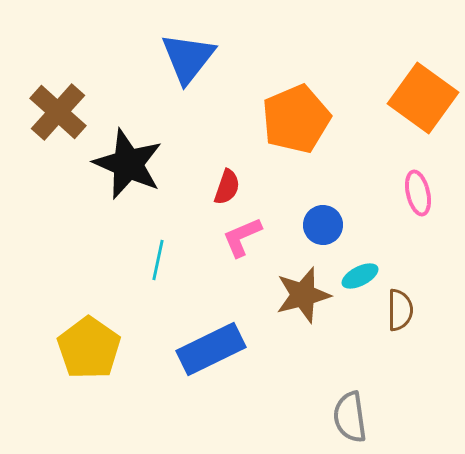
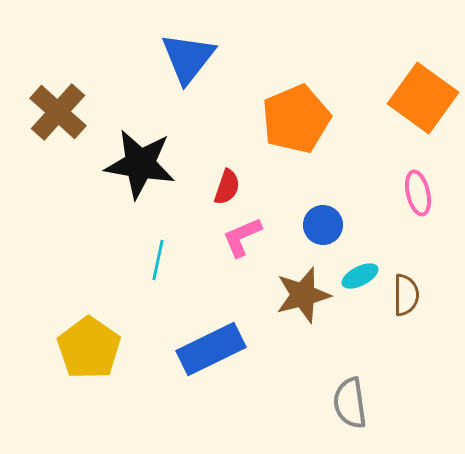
black star: moved 12 px right; rotated 14 degrees counterclockwise
brown semicircle: moved 6 px right, 15 px up
gray semicircle: moved 14 px up
